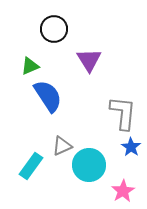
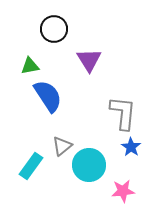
green triangle: rotated 12 degrees clockwise
gray triangle: rotated 15 degrees counterclockwise
pink star: rotated 25 degrees clockwise
